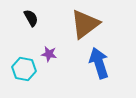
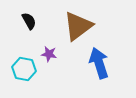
black semicircle: moved 2 px left, 3 px down
brown triangle: moved 7 px left, 2 px down
